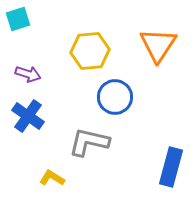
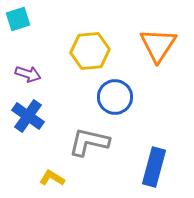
blue rectangle: moved 17 px left
